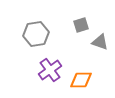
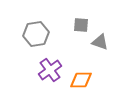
gray square: rotated 21 degrees clockwise
